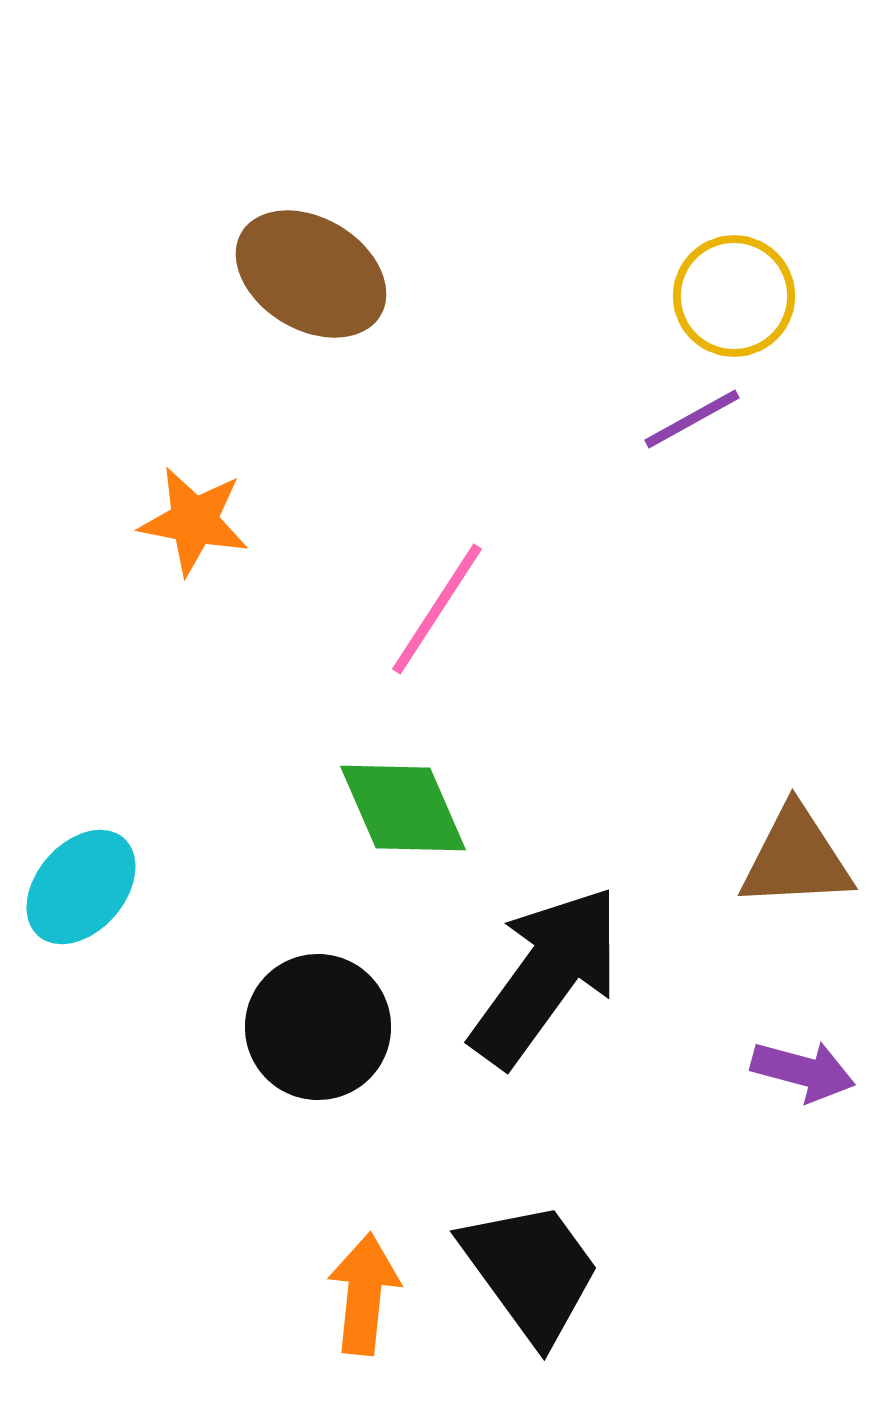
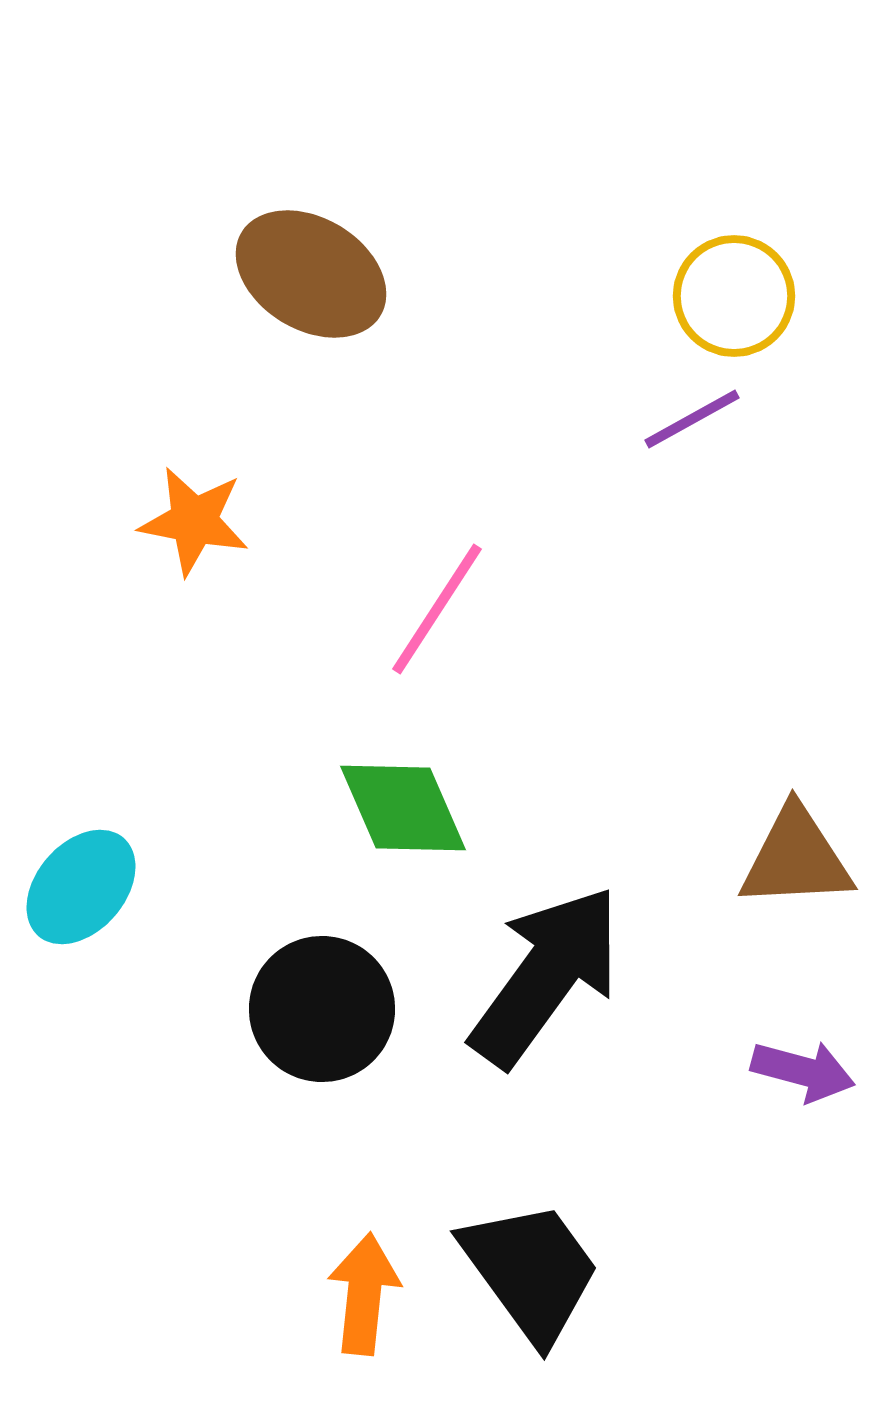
black circle: moved 4 px right, 18 px up
